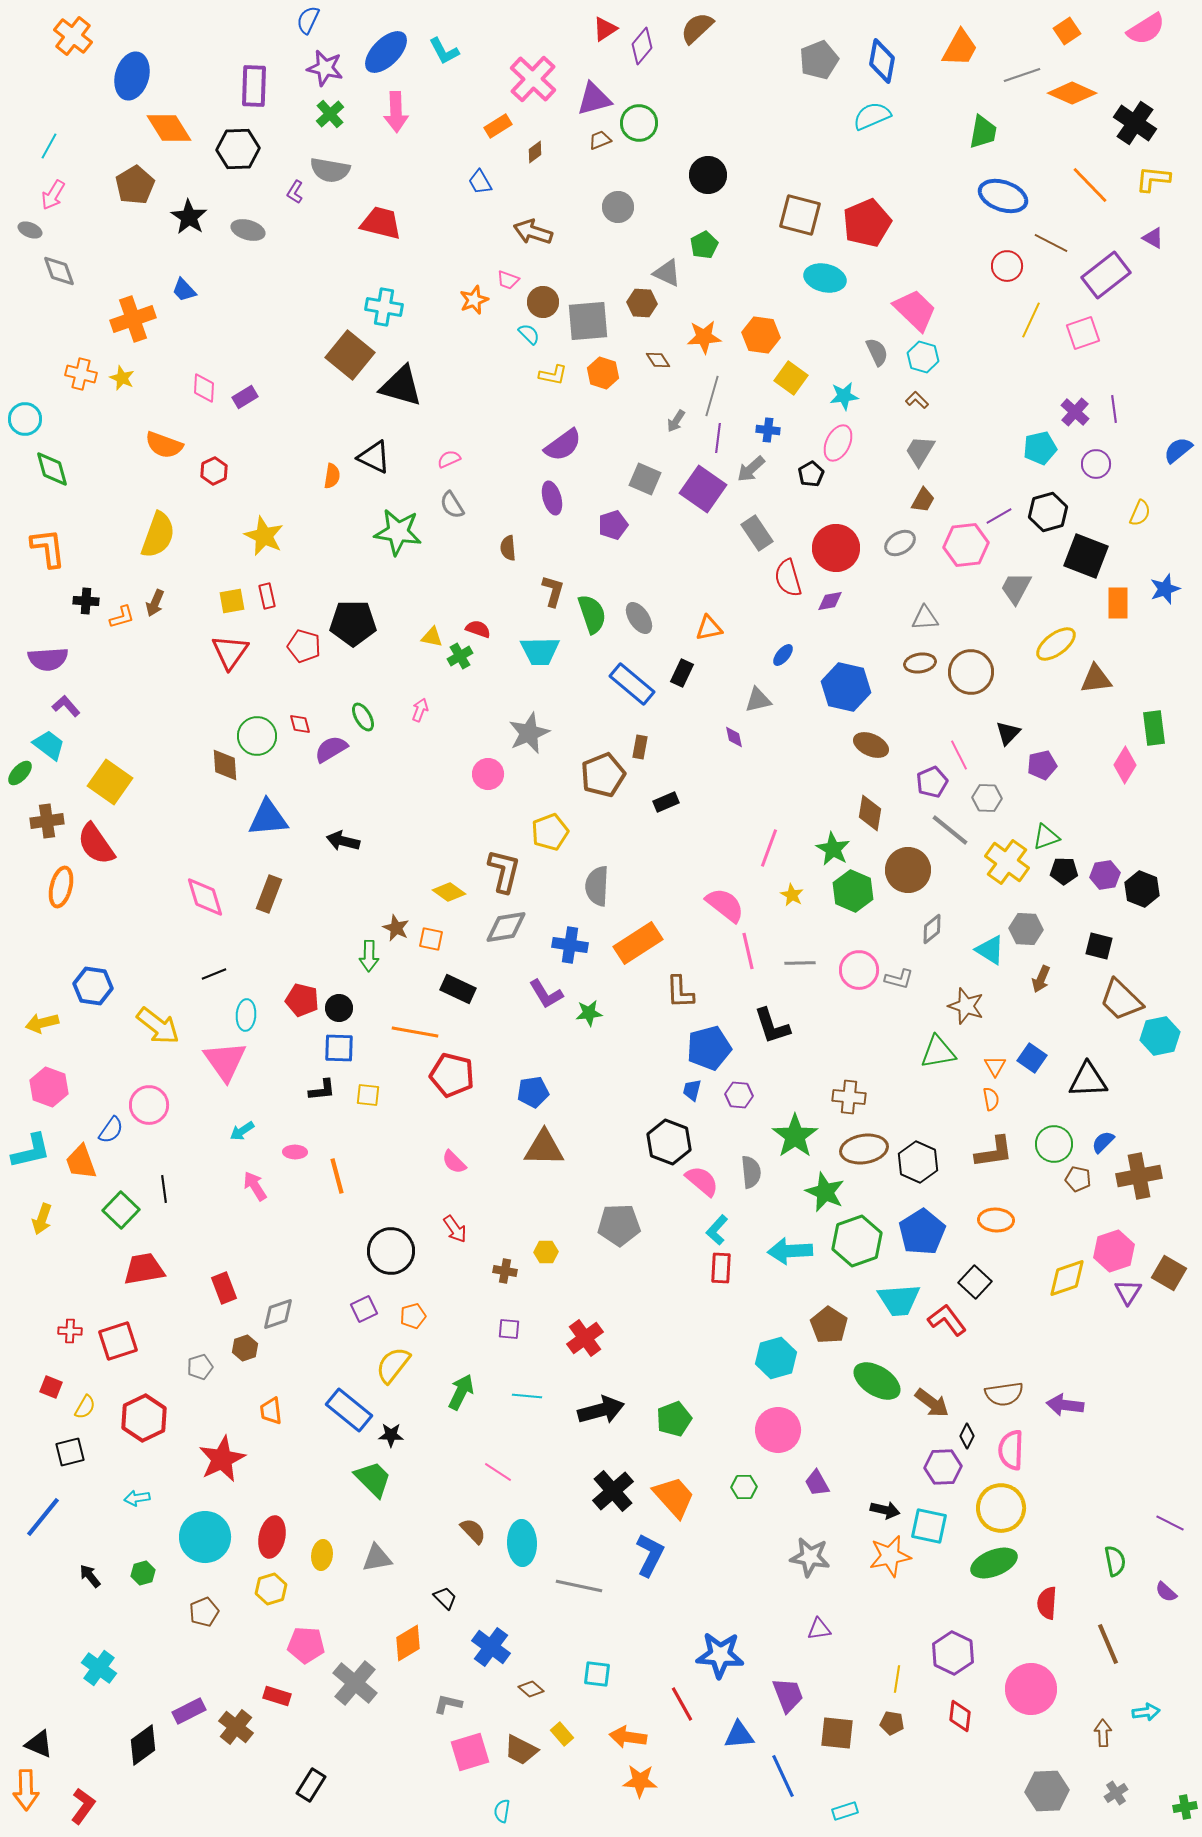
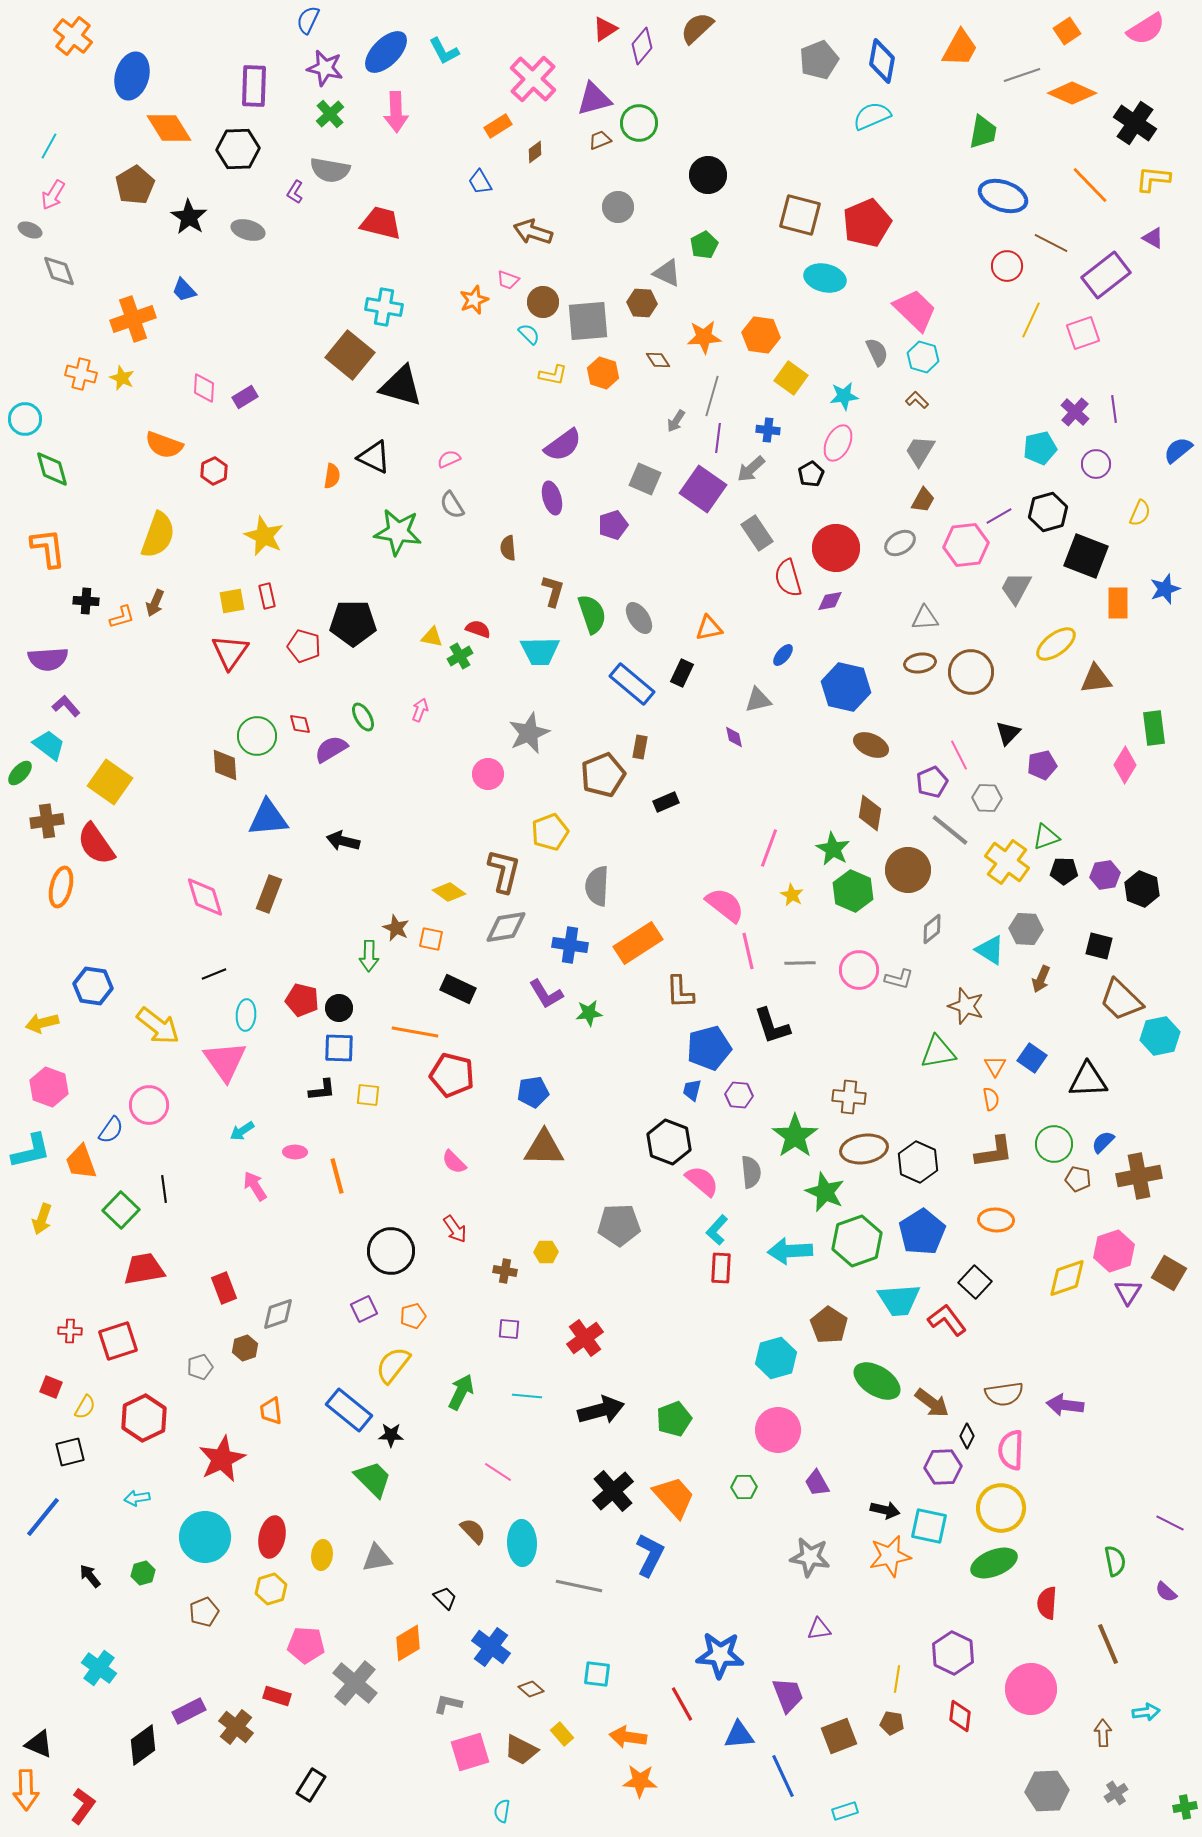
brown square at (837, 1733): moved 2 px right, 3 px down; rotated 27 degrees counterclockwise
